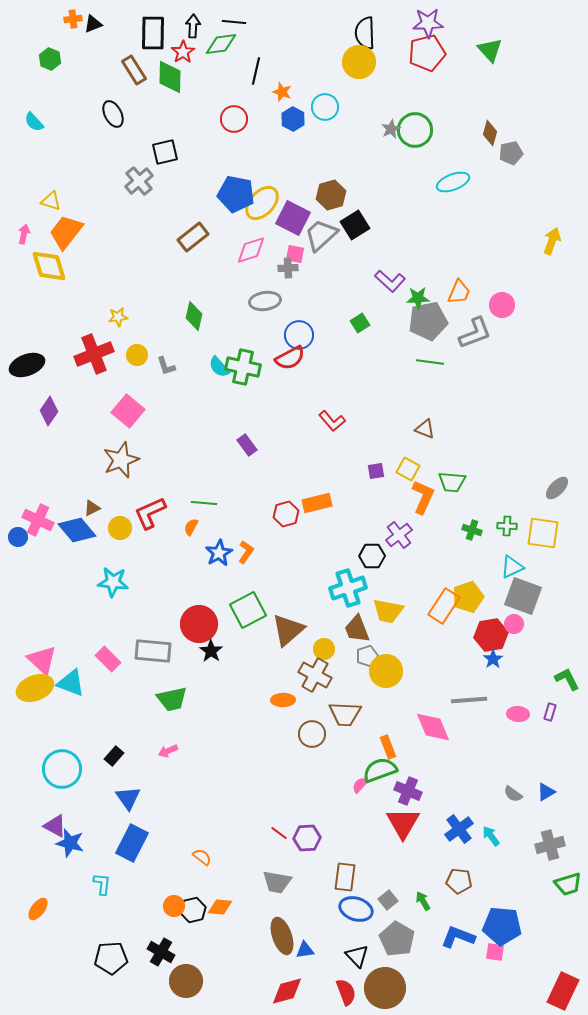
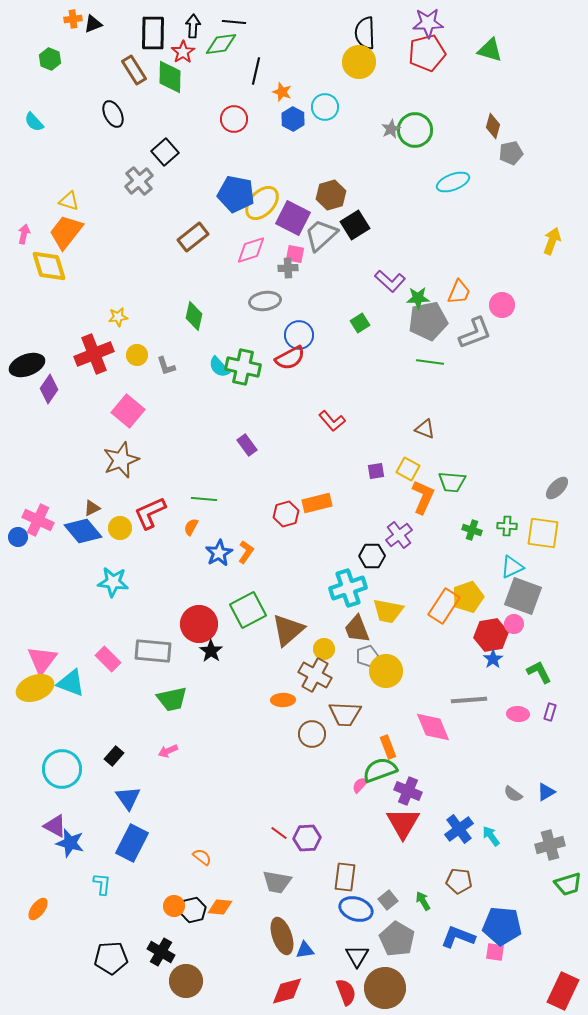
green triangle at (490, 50): rotated 32 degrees counterclockwise
brown diamond at (490, 133): moved 3 px right, 7 px up
black square at (165, 152): rotated 28 degrees counterclockwise
yellow triangle at (51, 201): moved 18 px right
purple diamond at (49, 411): moved 22 px up
green line at (204, 503): moved 4 px up
blue diamond at (77, 530): moved 6 px right, 1 px down
pink triangle at (42, 660): rotated 24 degrees clockwise
green L-shape at (567, 679): moved 28 px left, 7 px up
black triangle at (357, 956): rotated 15 degrees clockwise
